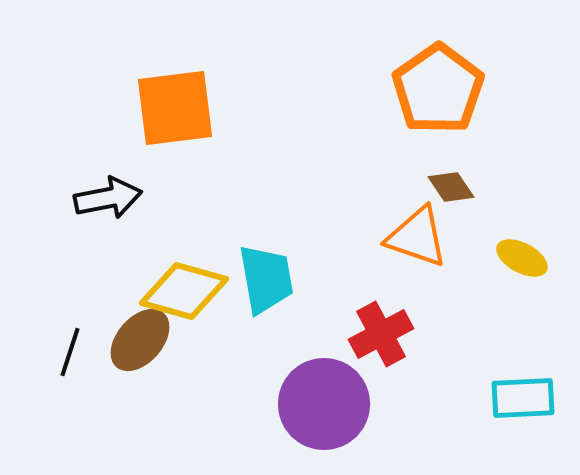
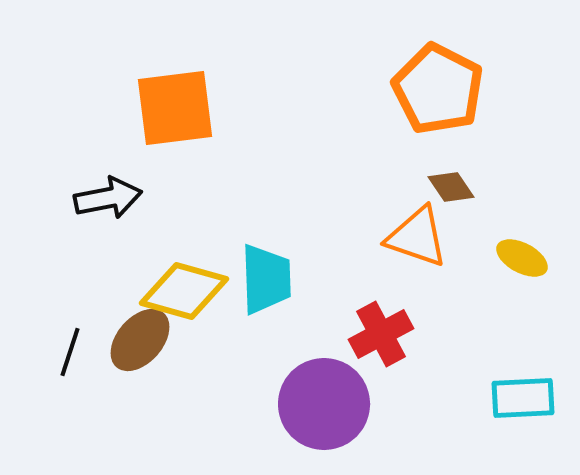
orange pentagon: rotated 10 degrees counterclockwise
cyan trapezoid: rotated 8 degrees clockwise
